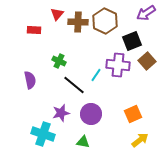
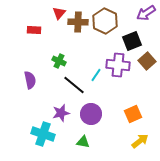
red triangle: moved 2 px right, 1 px up
yellow arrow: moved 1 px down
